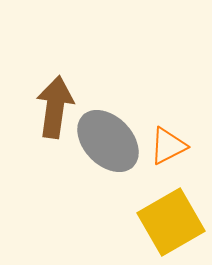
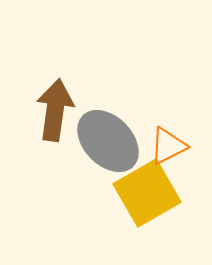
brown arrow: moved 3 px down
yellow square: moved 24 px left, 29 px up
